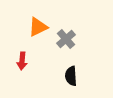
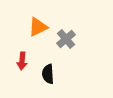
black semicircle: moved 23 px left, 2 px up
